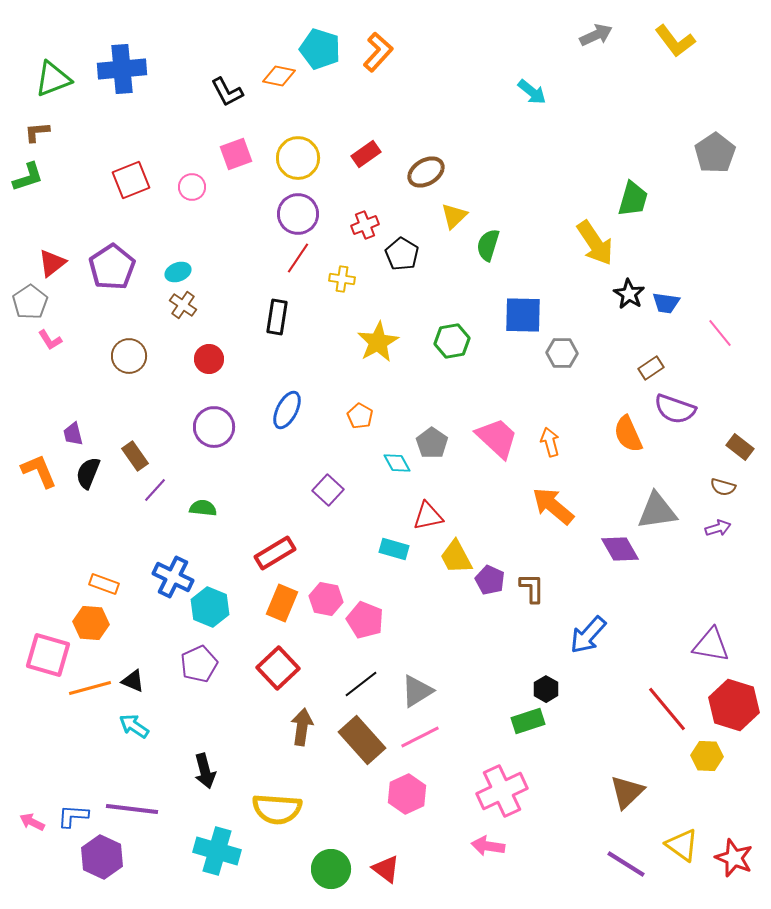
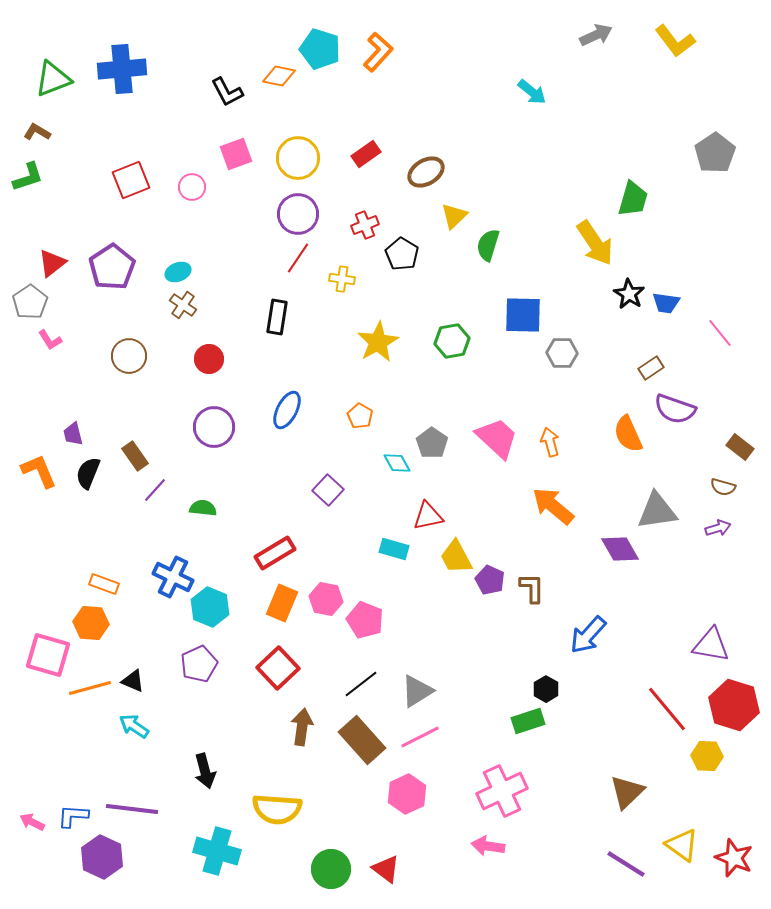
brown L-shape at (37, 132): rotated 36 degrees clockwise
